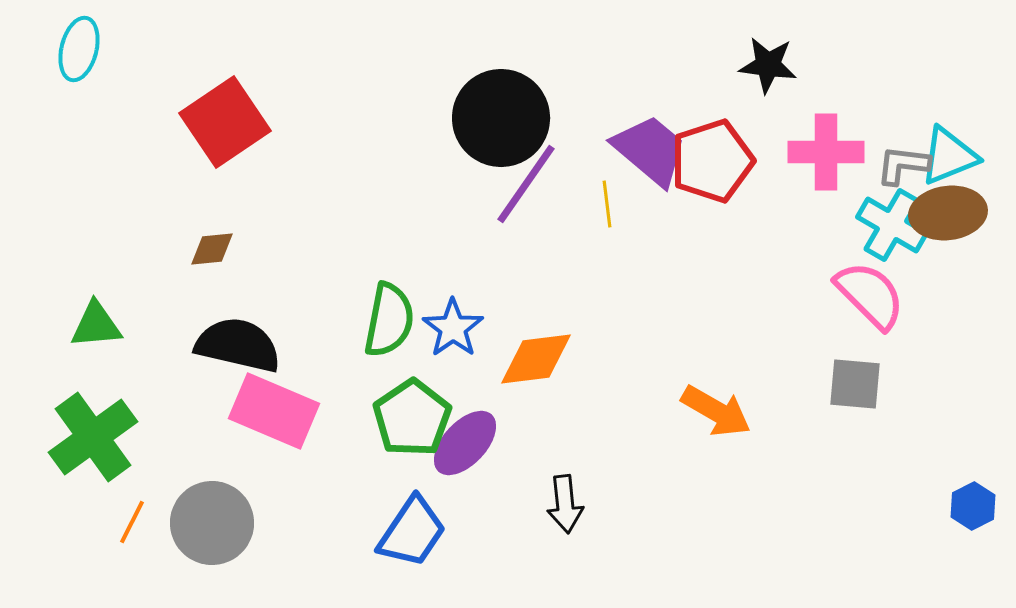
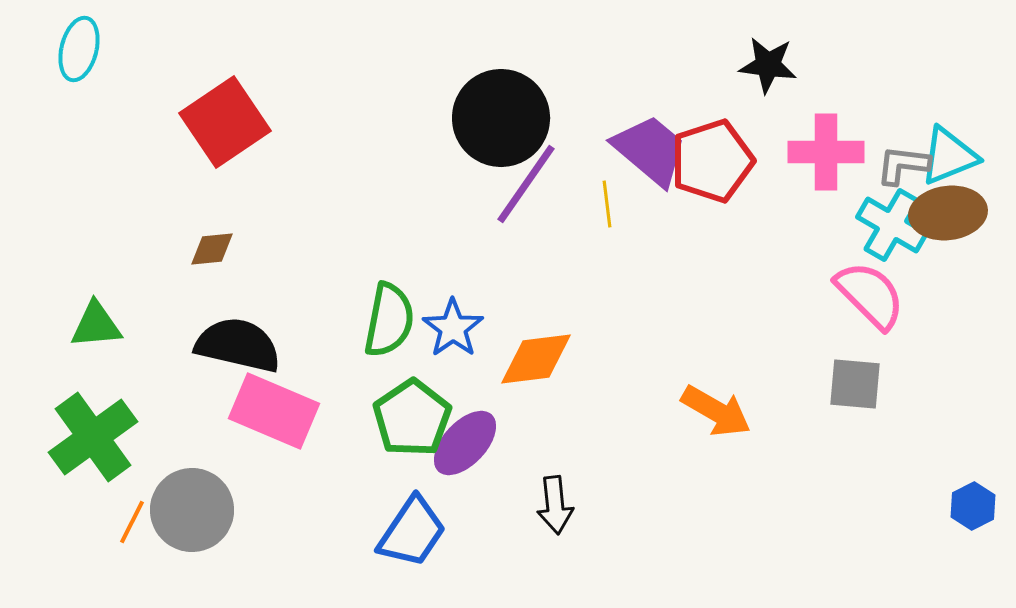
black arrow: moved 10 px left, 1 px down
gray circle: moved 20 px left, 13 px up
